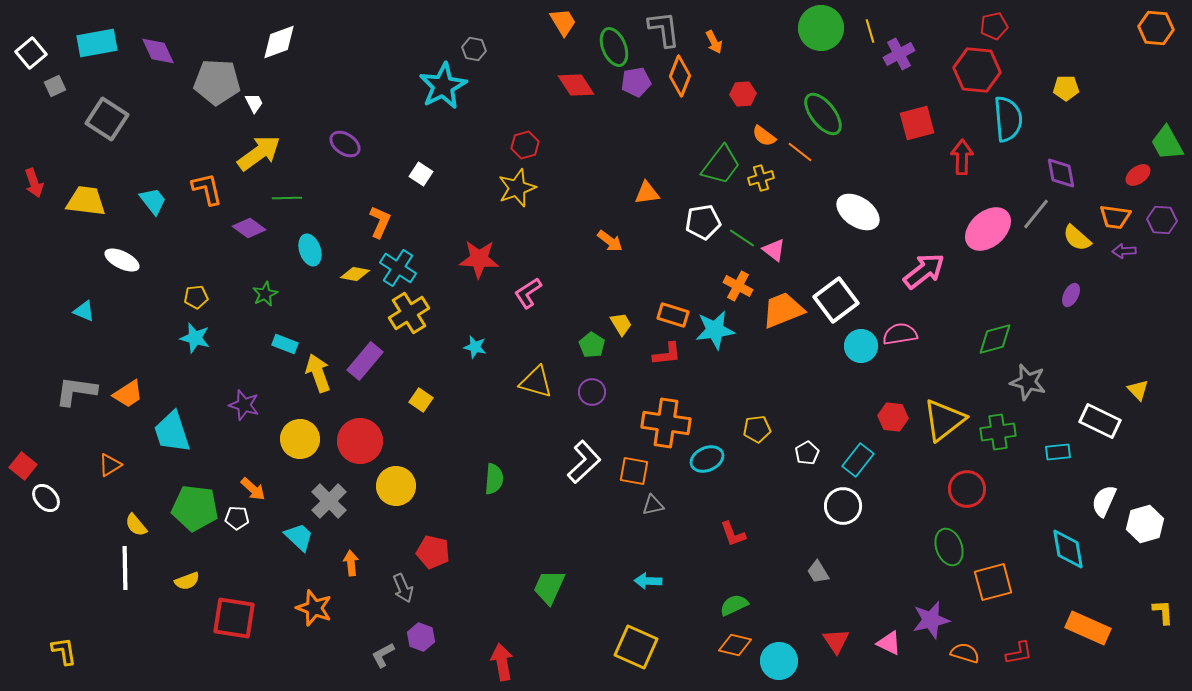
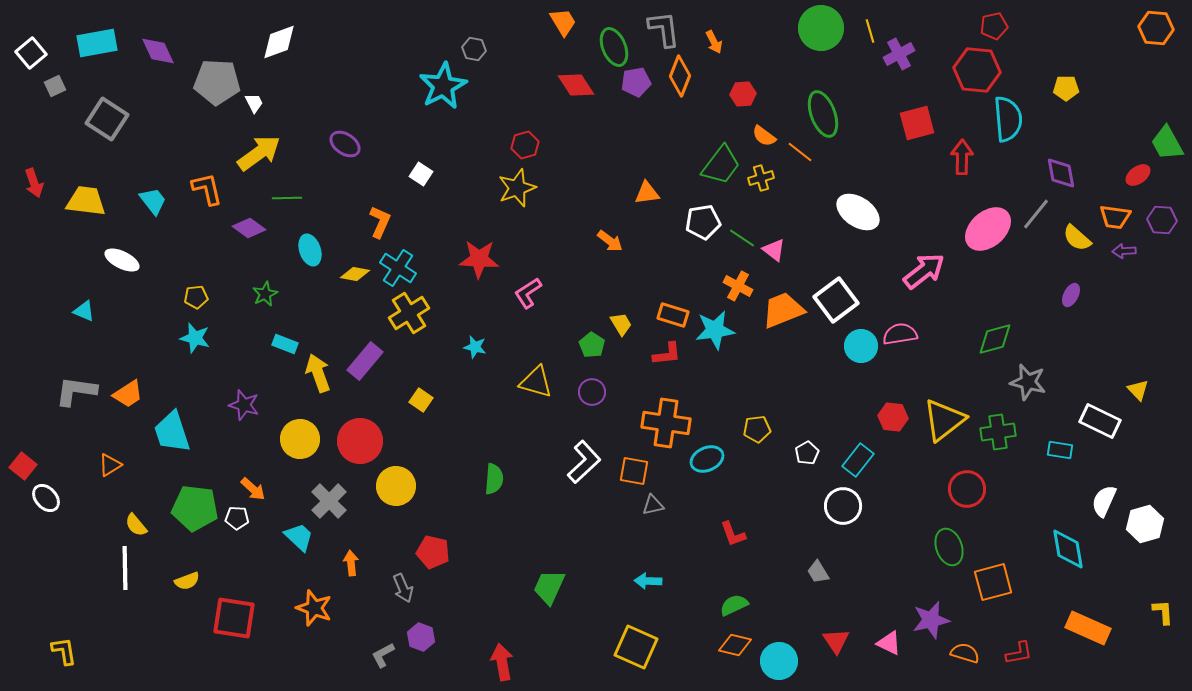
green ellipse at (823, 114): rotated 18 degrees clockwise
cyan rectangle at (1058, 452): moved 2 px right, 2 px up; rotated 15 degrees clockwise
